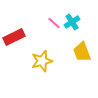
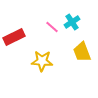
pink line: moved 2 px left, 4 px down
yellow star: rotated 20 degrees clockwise
